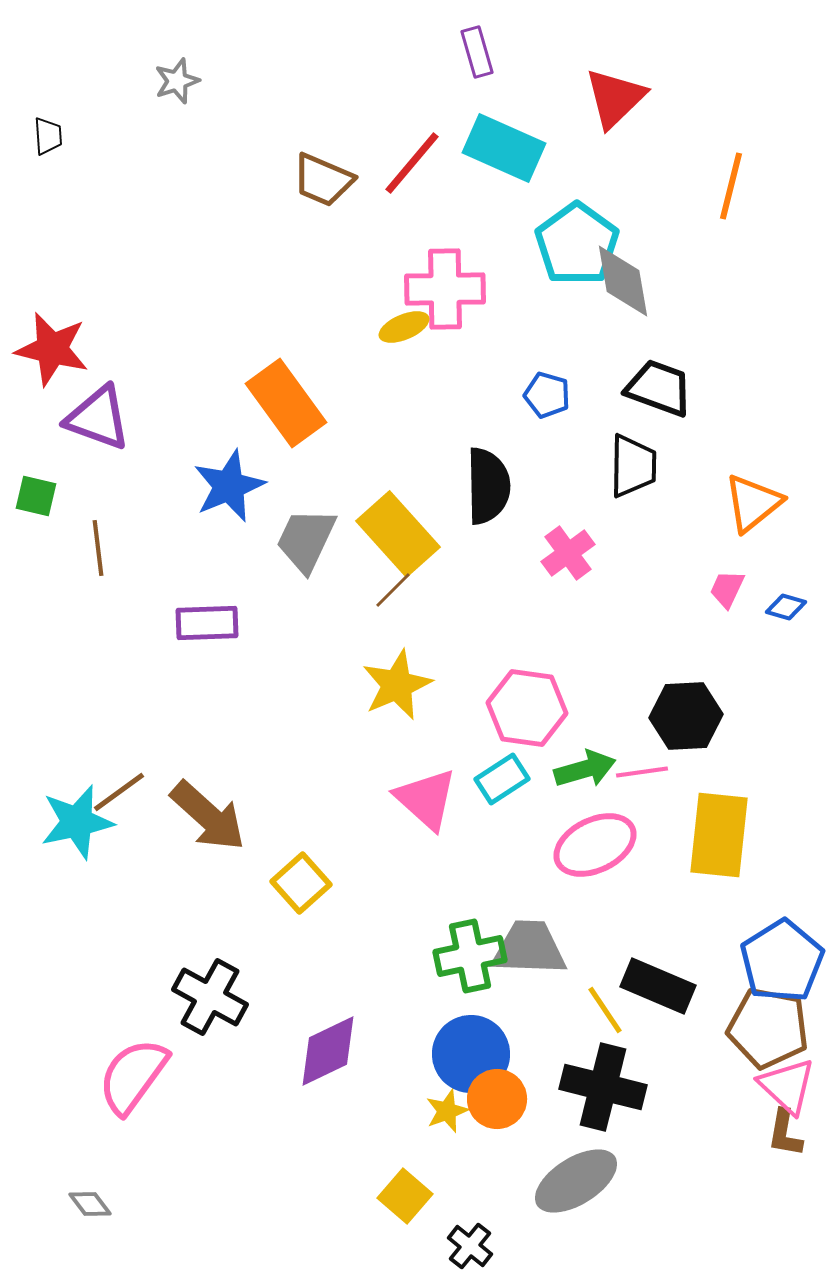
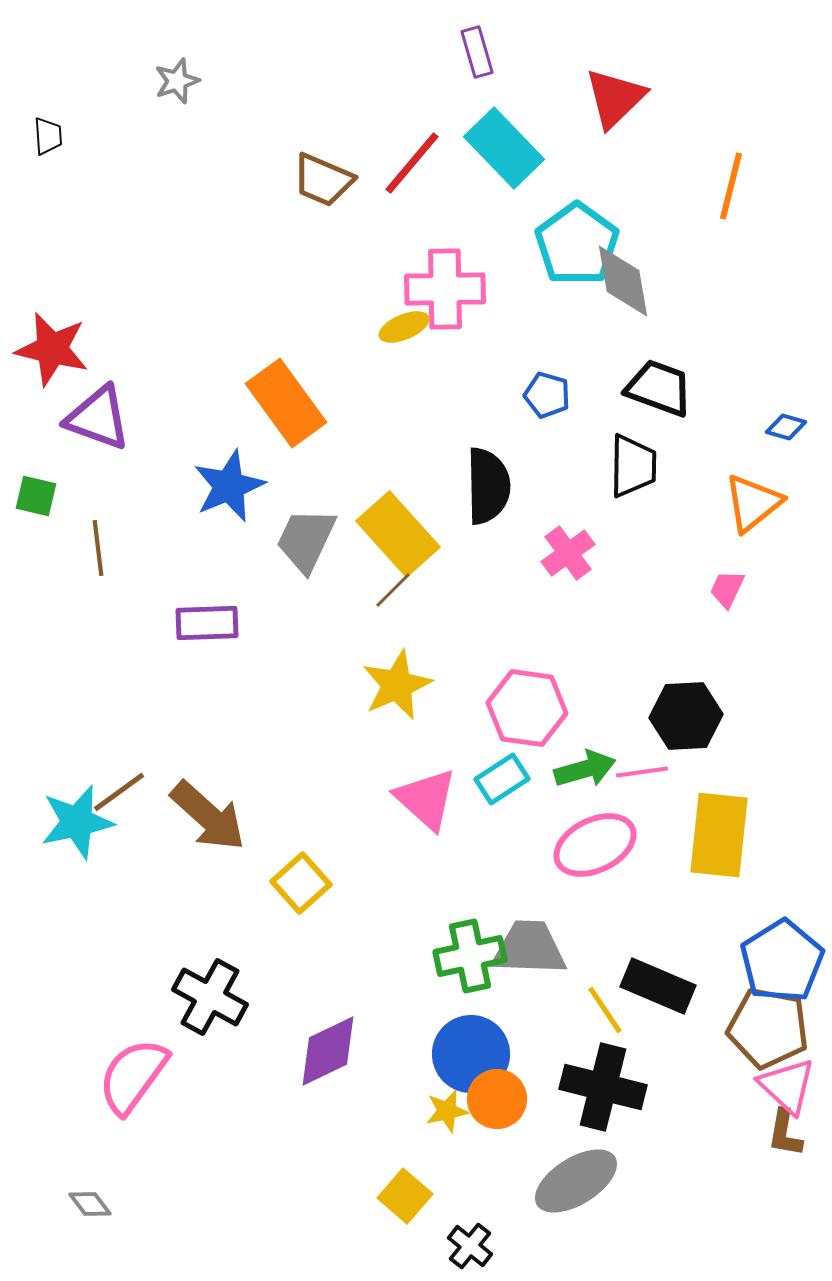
cyan rectangle at (504, 148): rotated 22 degrees clockwise
blue diamond at (786, 607): moved 180 px up
yellow star at (447, 1111): rotated 9 degrees clockwise
